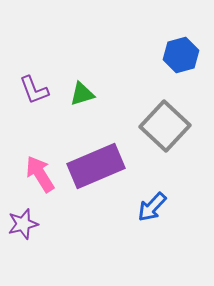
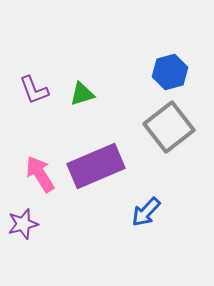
blue hexagon: moved 11 px left, 17 px down
gray square: moved 4 px right, 1 px down; rotated 9 degrees clockwise
blue arrow: moved 6 px left, 5 px down
